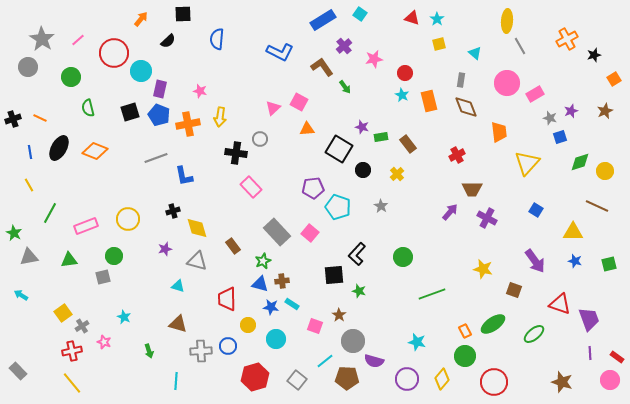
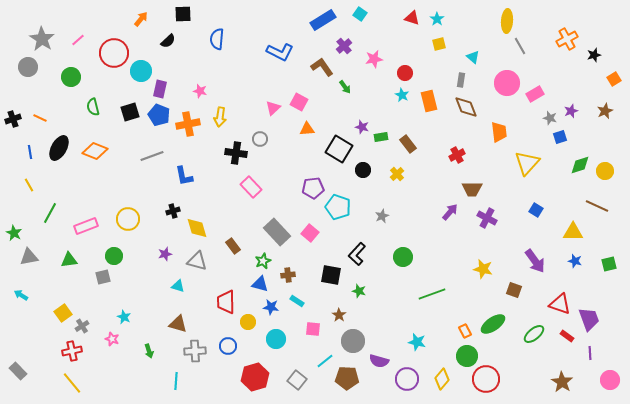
cyan triangle at (475, 53): moved 2 px left, 4 px down
green semicircle at (88, 108): moved 5 px right, 1 px up
gray line at (156, 158): moved 4 px left, 2 px up
green diamond at (580, 162): moved 3 px down
gray star at (381, 206): moved 1 px right, 10 px down; rotated 16 degrees clockwise
purple star at (165, 249): moved 5 px down
black square at (334, 275): moved 3 px left; rotated 15 degrees clockwise
brown cross at (282, 281): moved 6 px right, 6 px up
red trapezoid at (227, 299): moved 1 px left, 3 px down
cyan rectangle at (292, 304): moved 5 px right, 3 px up
yellow circle at (248, 325): moved 3 px up
pink square at (315, 326): moved 2 px left, 3 px down; rotated 14 degrees counterclockwise
pink star at (104, 342): moved 8 px right, 3 px up
gray cross at (201, 351): moved 6 px left
green circle at (465, 356): moved 2 px right
red rectangle at (617, 357): moved 50 px left, 21 px up
purple semicircle at (374, 361): moved 5 px right
red circle at (494, 382): moved 8 px left, 3 px up
brown star at (562, 382): rotated 15 degrees clockwise
